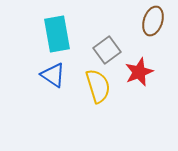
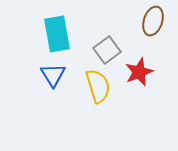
blue triangle: rotated 24 degrees clockwise
